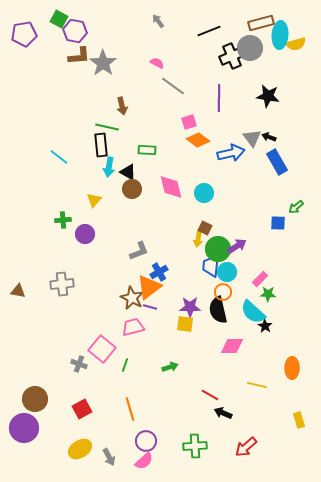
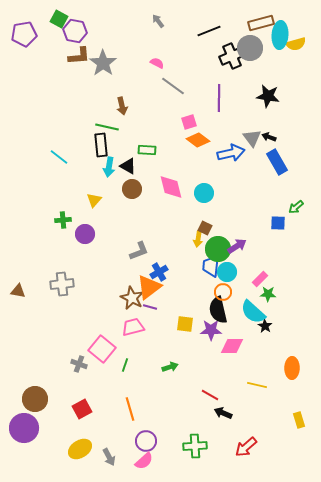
black triangle at (128, 172): moved 6 px up
purple star at (190, 307): moved 21 px right, 23 px down
